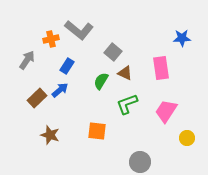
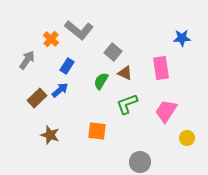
orange cross: rotated 35 degrees counterclockwise
